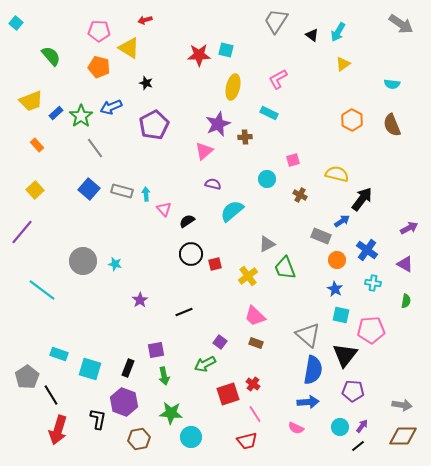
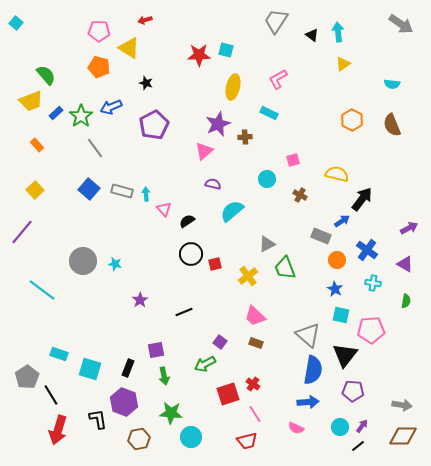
cyan arrow at (338, 32): rotated 144 degrees clockwise
green semicircle at (51, 56): moved 5 px left, 19 px down
black L-shape at (98, 419): rotated 20 degrees counterclockwise
